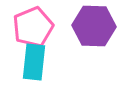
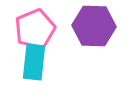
pink pentagon: moved 2 px right, 2 px down
